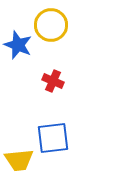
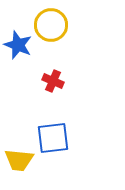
yellow trapezoid: rotated 12 degrees clockwise
